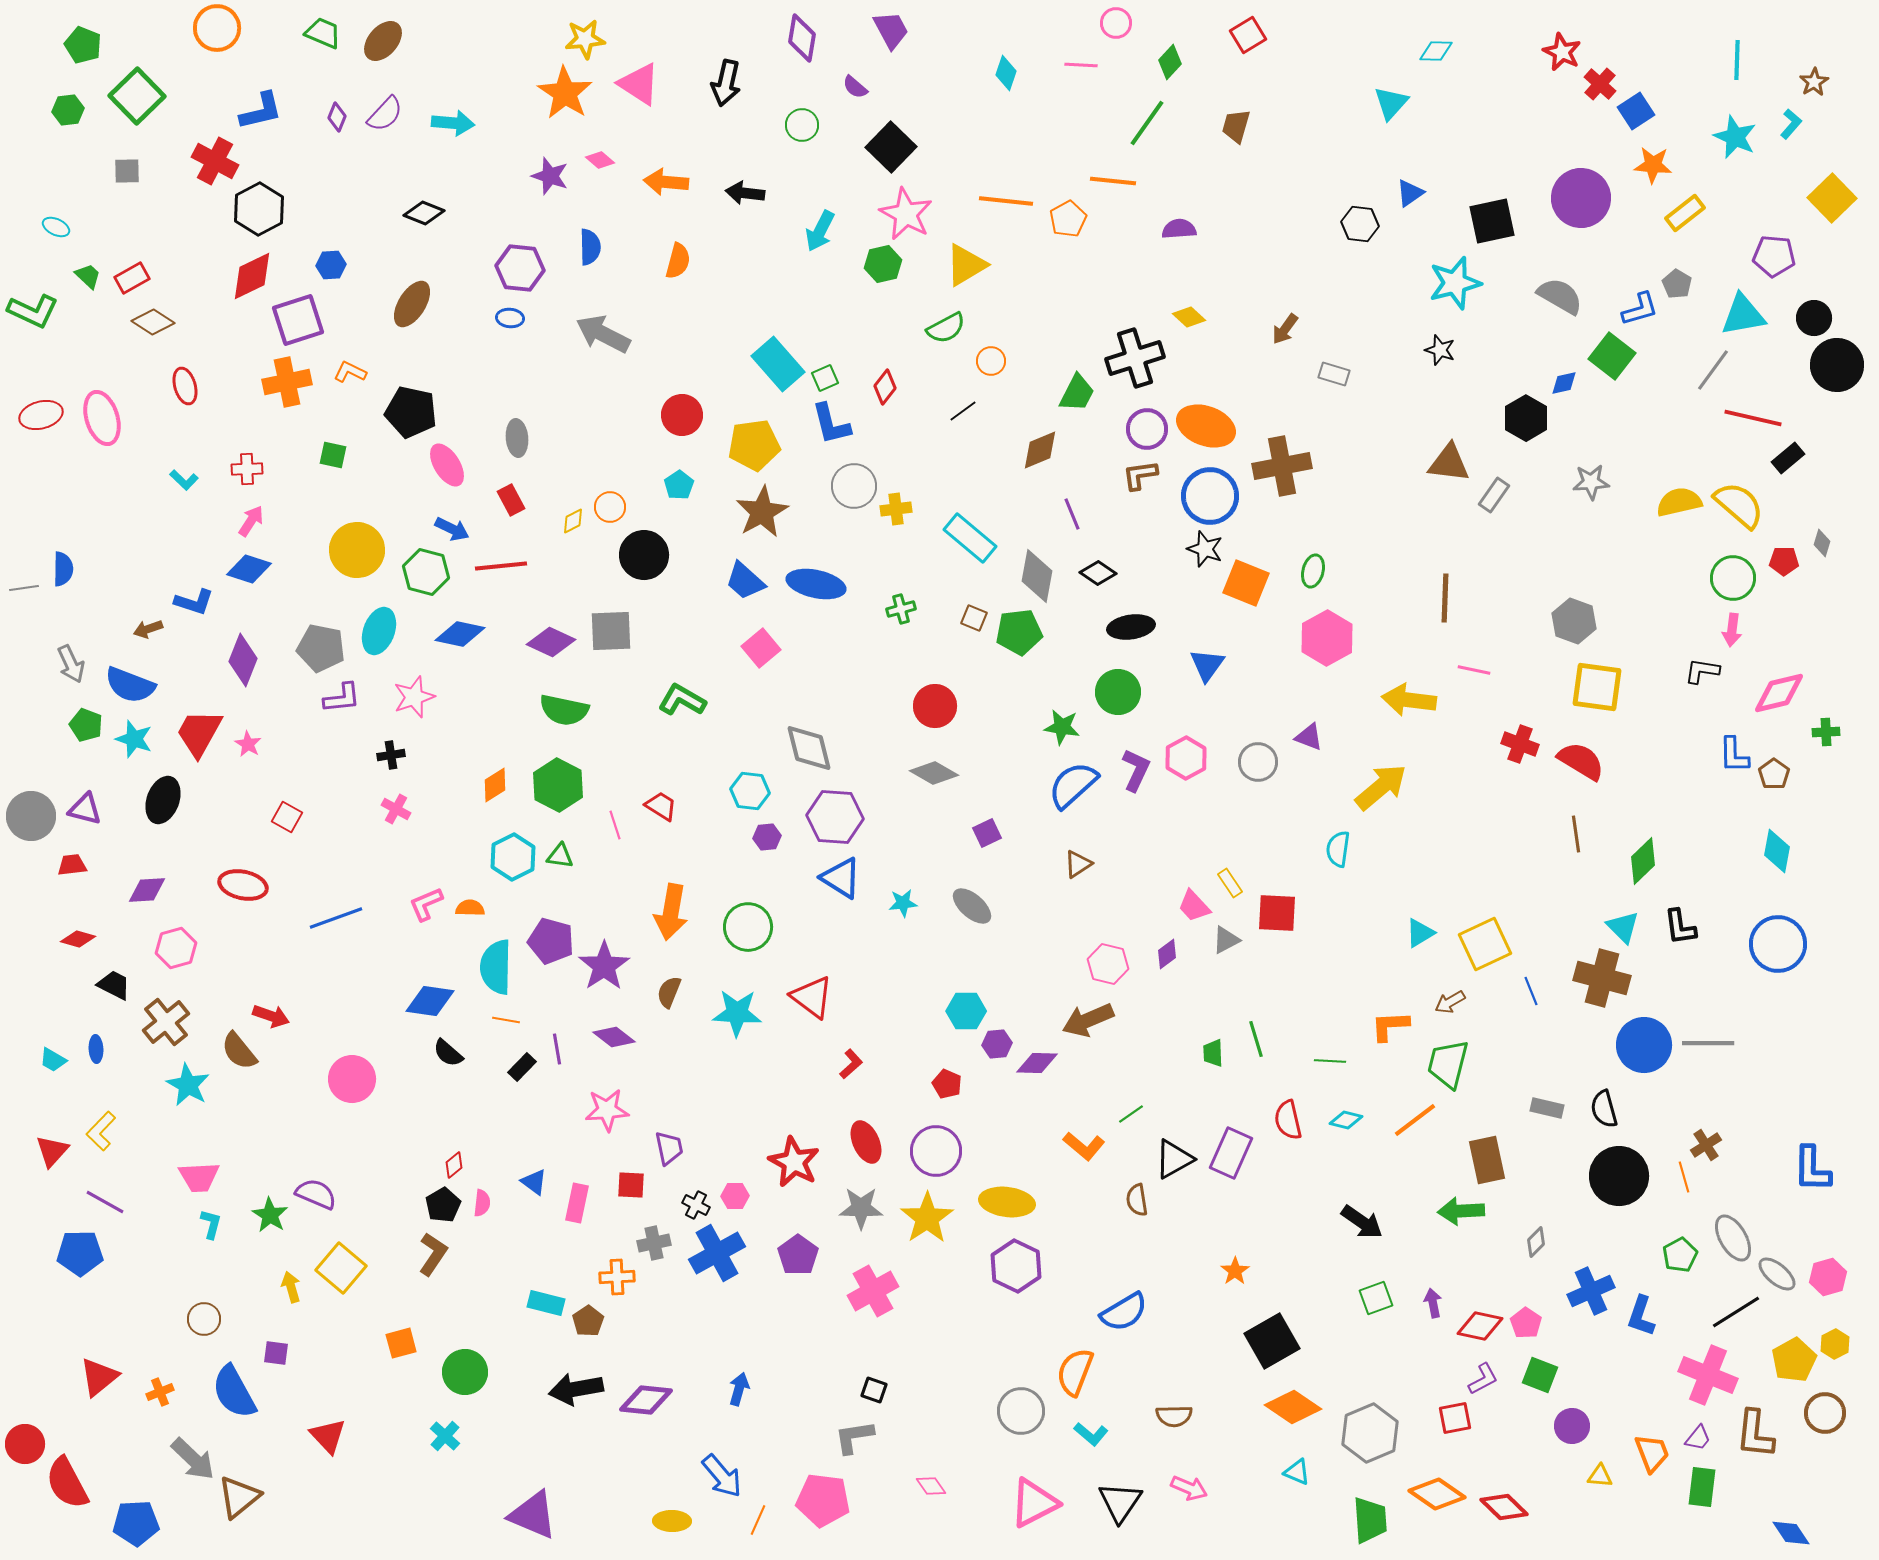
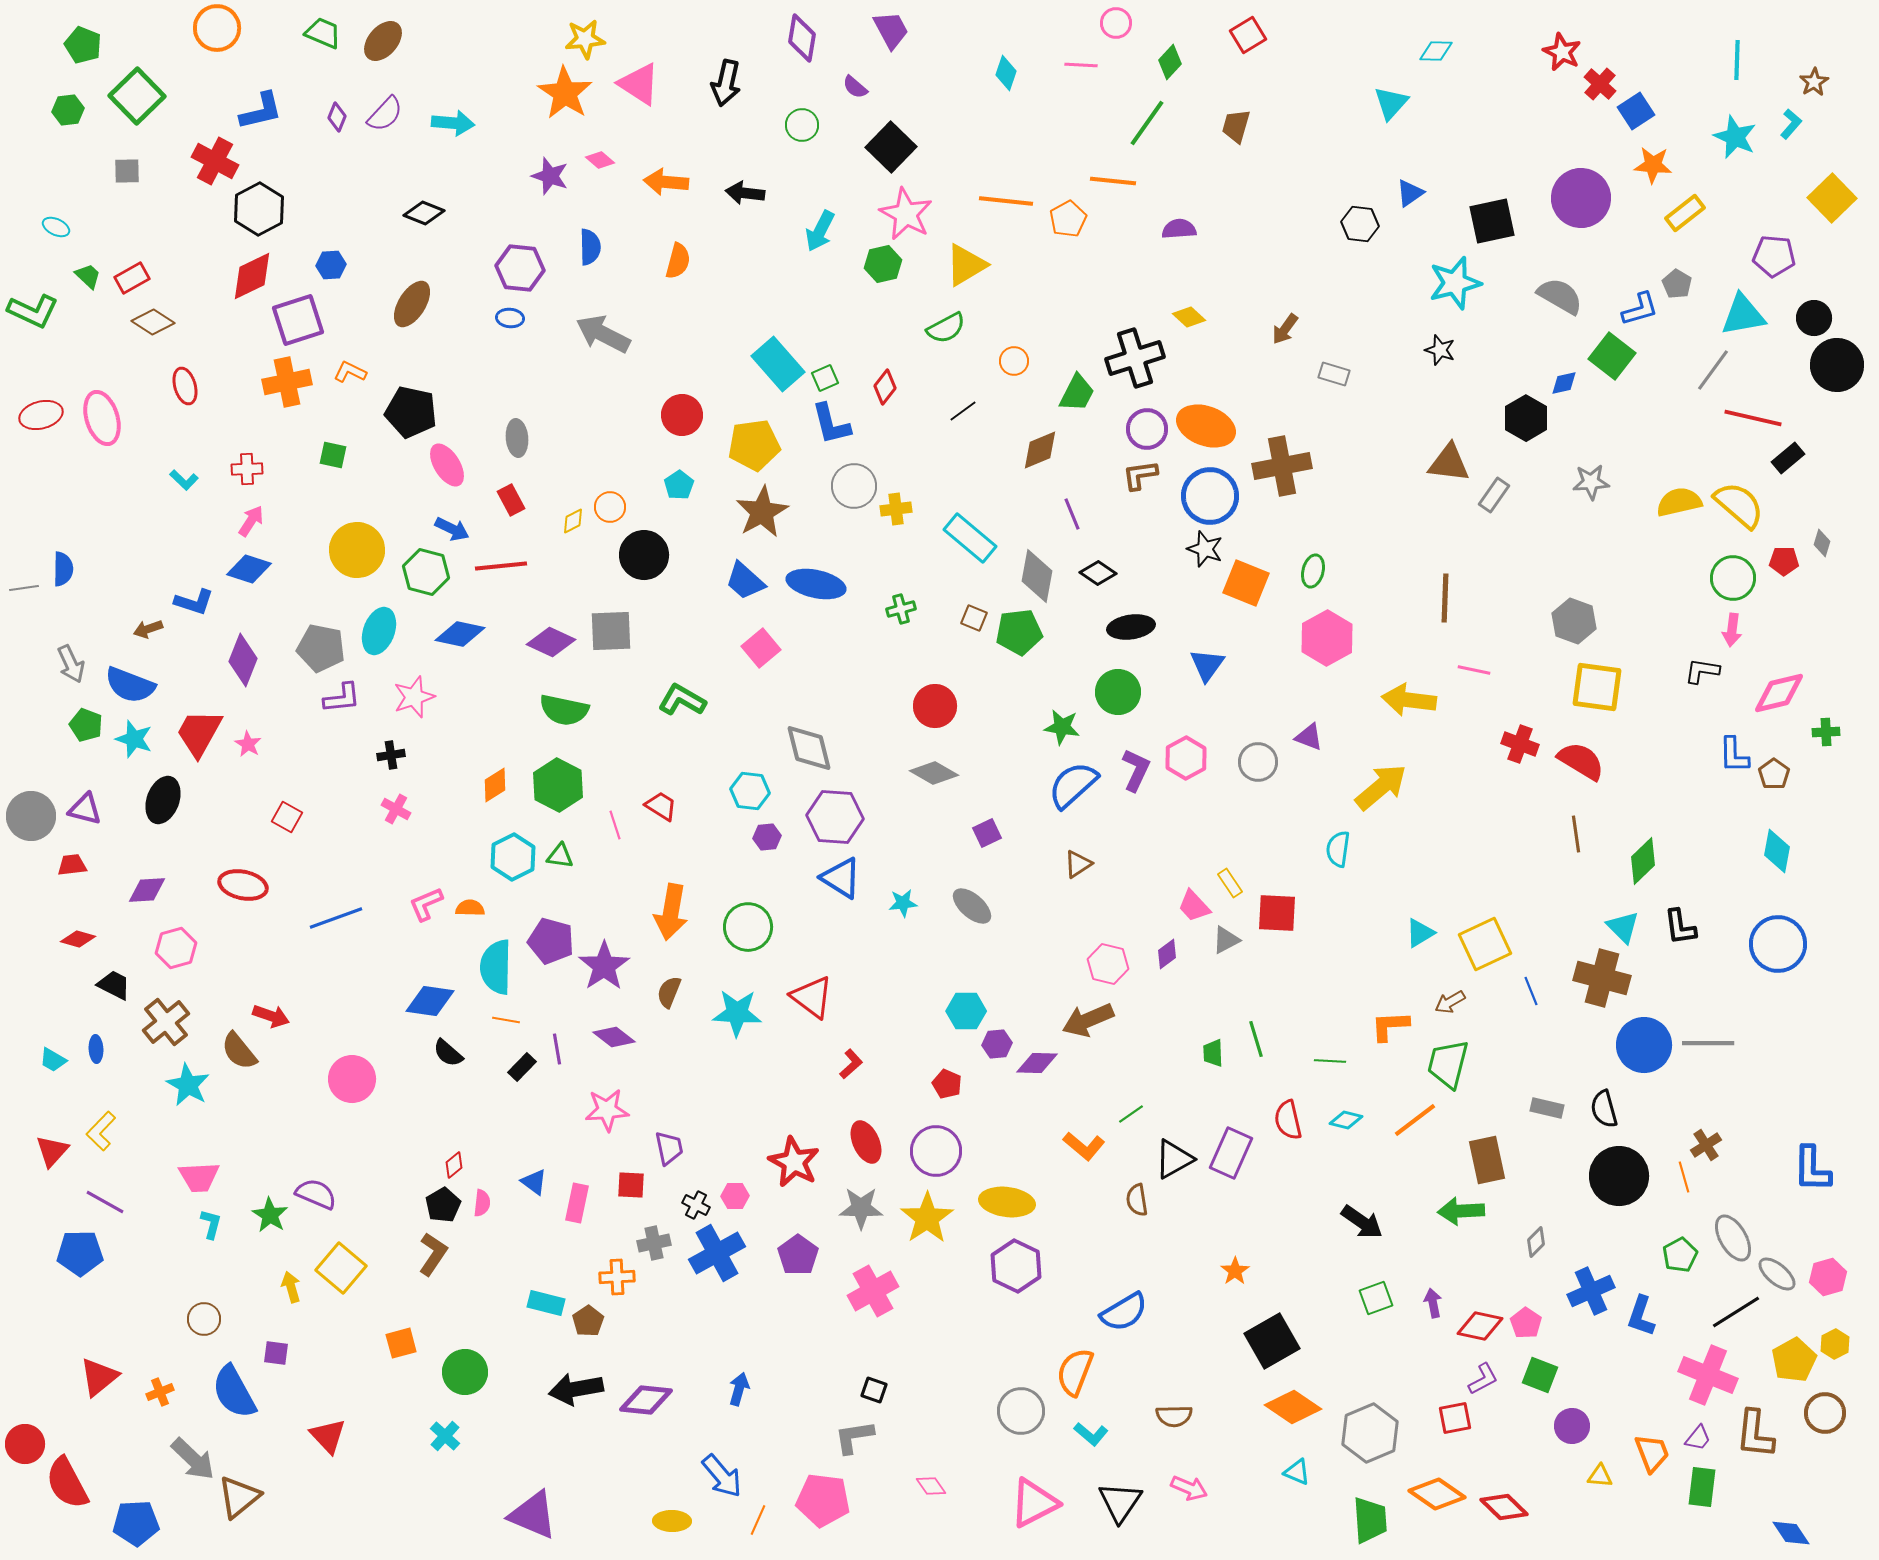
orange circle at (991, 361): moved 23 px right
